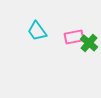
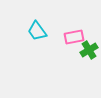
green cross: moved 7 px down; rotated 18 degrees clockwise
